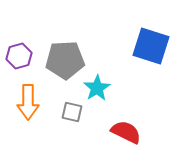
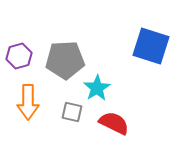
red semicircle: moved 12 px left, 9 px up
